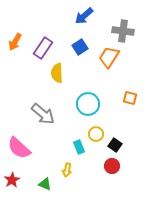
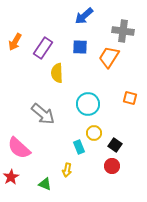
blue square: rotated 35 degrees clockwise
yellow circle: moved 2 px left, 1 px up
red star: moved 1 px left, 3 px up
